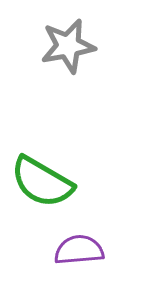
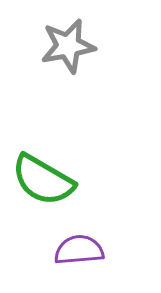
green semicircle: moved 1 px right, 2 px up
